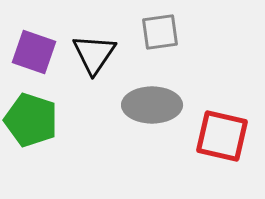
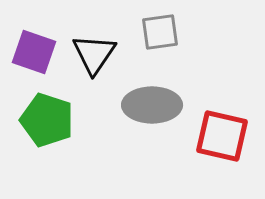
green pentagon: moved 16 px right
